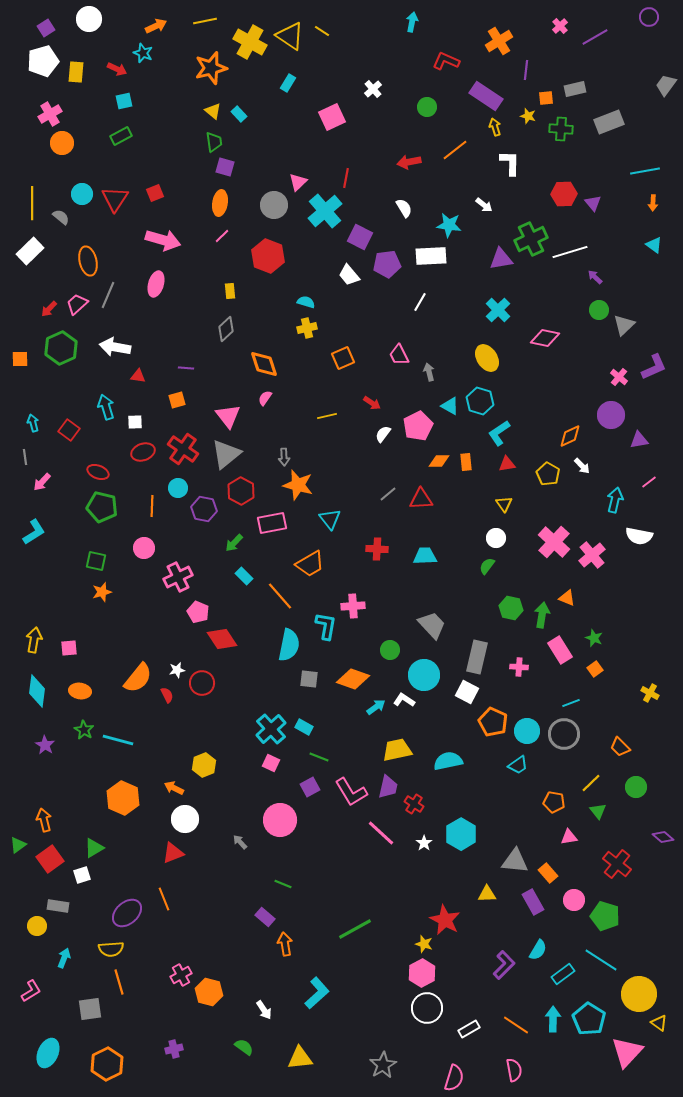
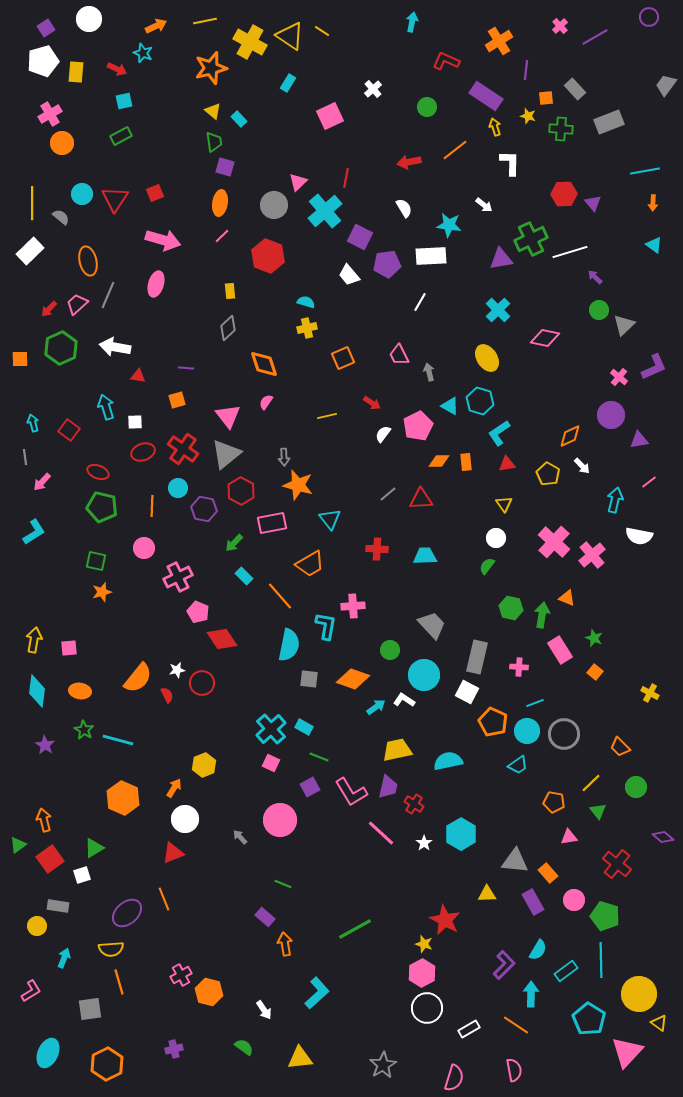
gray rectangle at (575, 89): rotated 60 degrees clockwise
cyan rectangle at (239, 114): moved 5 px down
pink square at (332, 117): moved 2 px left, 1 px up
gray diamond at (226, 329): moved 2 px right, 1 px up
pink semicircle at (265, 398): moved 1 px right, 4 px down
orange square at (595, 669): moved 3 px down; rotated 14 degrees counterclockwise
cyan line at (571, 703): moved 36 px left
orange arrow at (174, 788): rotated 96 degrees clockwise
gray arrow at (240, 842): moved 5 px up
cyan line at (601, 960): rotated 56 degrees clockwise
cyan rectangle at (563, 974): moved 3 px right, 3 px up
cyan arrow at (553, 1019): moved 22 px left, 25 px up
